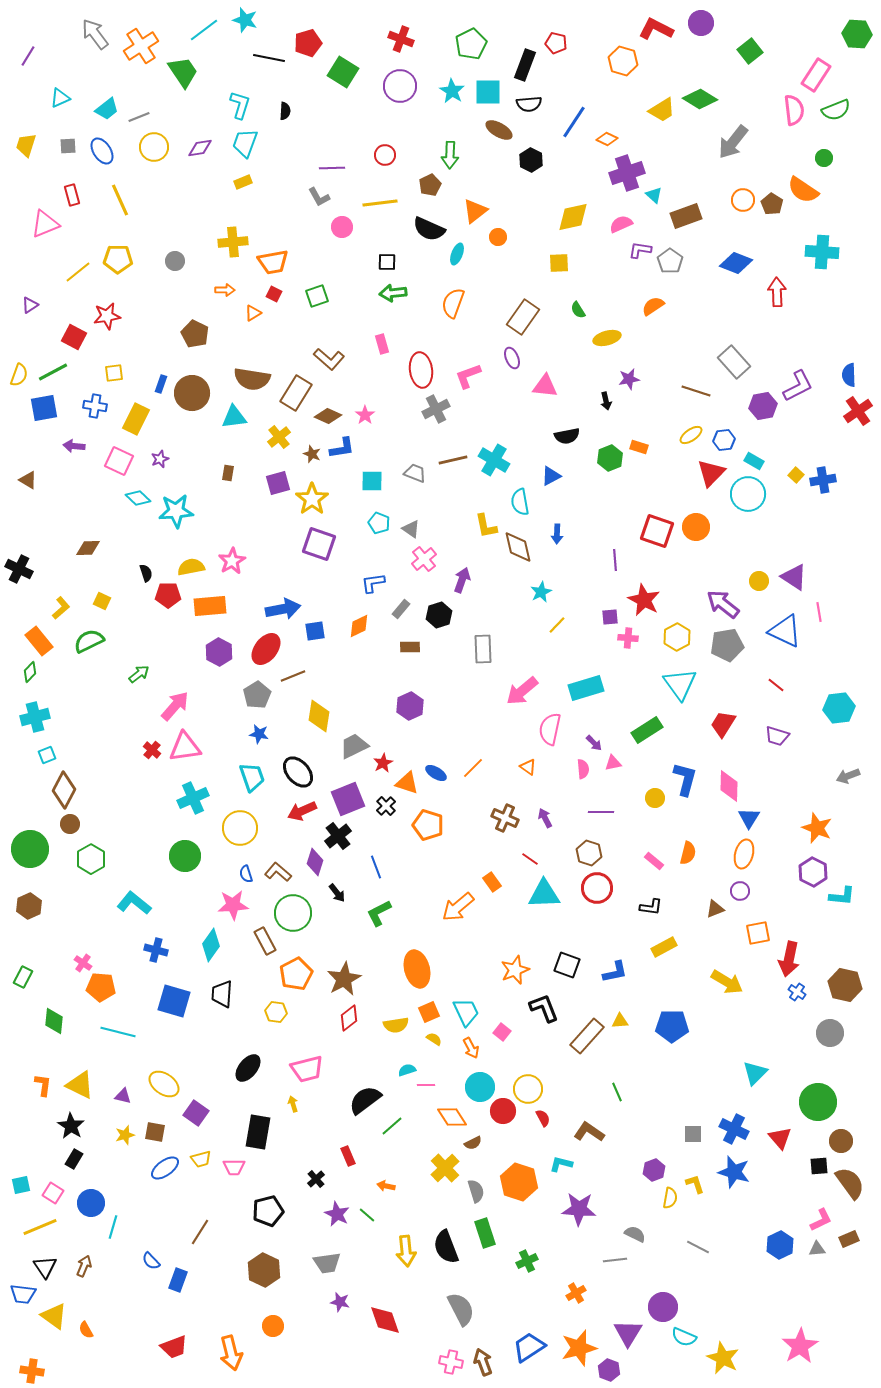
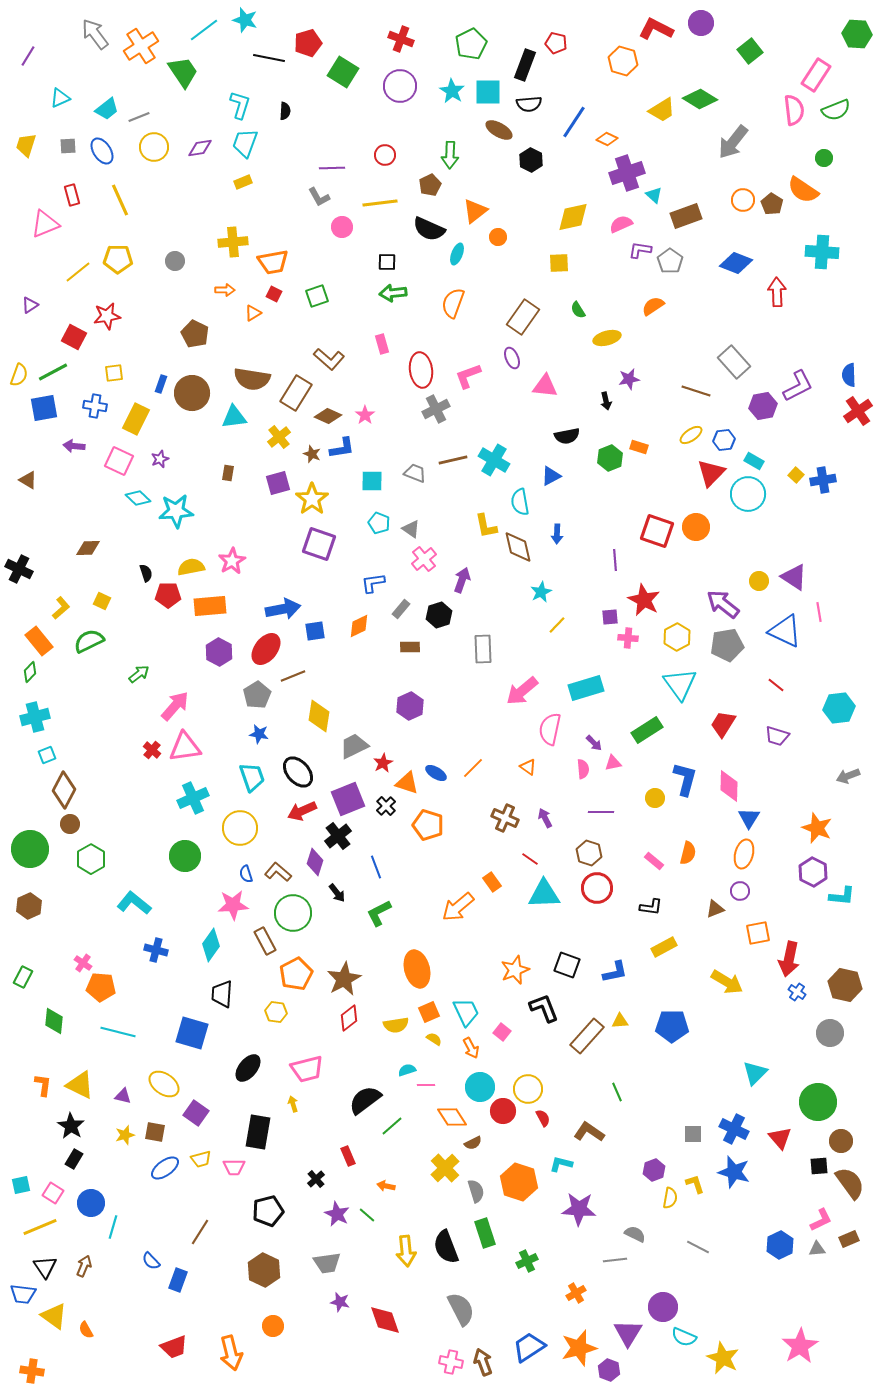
blue square at (174, 1001): moved 18 px right, 32 px down
